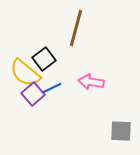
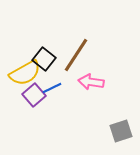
brown line: moved 27 px down; rotated 18 degrees clockwise
black square: rotated 15 degrees counterclockwise
yellow semicircle: rotated 68 degrees counterclockwise
purple square: moved 1 px right, 1 px down
gray square: rotated 20 degrees counterclockwise
